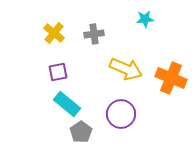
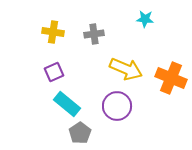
cyan star: rotated 12 degrees clockwise
yellow cross: moved 1 px left, 1 px up; rotated 30 degrees counterclockwise
purple square: moved 4 px left; rotated 12 degrees counterclockwise
purple circle: moved 4 px left, 8 px up
gray pentagon: moved 1 px left, 1 px down
